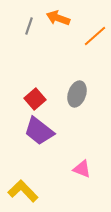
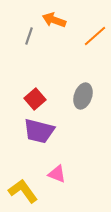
orange arrow: moved 4 px left, 2 px down
gray line: moved 10 px down
gray ellipse: moved 6 px right, 2 px down
purple trapezoid: rotated 24 degrees counterclockwise
pink triangle: moved 25 px left, 5 px down
yellow L-shape: rotated 8 degrees clockwise
